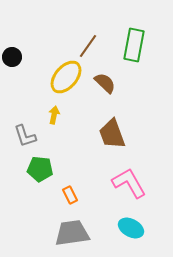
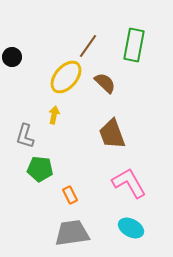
gray L-shape: rotated 35 degrees clockwise
